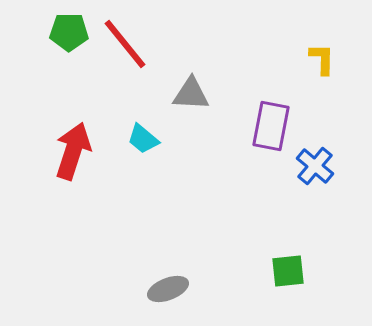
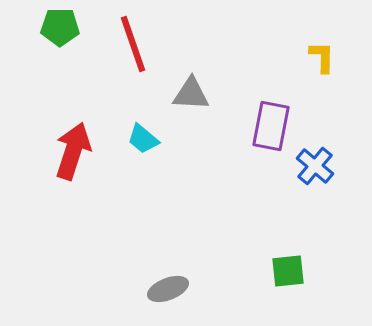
green pentagon: moved 9 px left, 5 px up
red line: moved 8 px right; rotated 20 degrees clockwise
yellow L-shape: moved 2 px up
